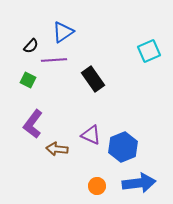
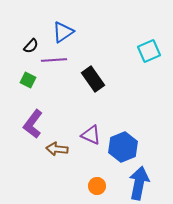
blue arrow: rotated 72 degrees counterclockwise
